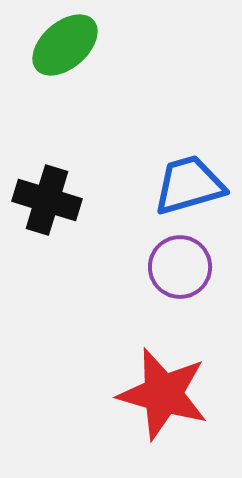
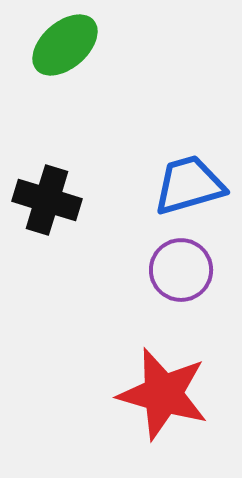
purple circle: moved 1 px right, 3 px down
